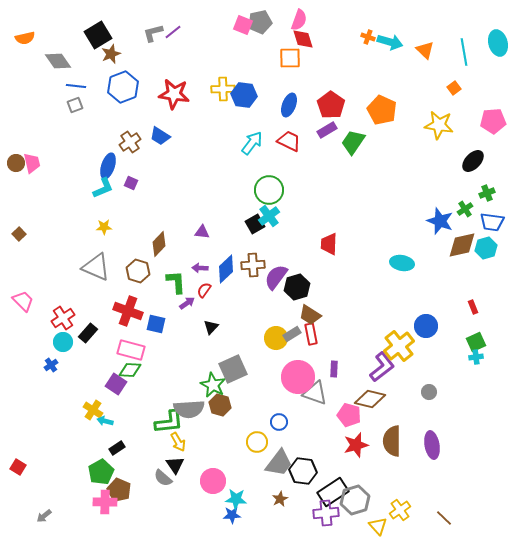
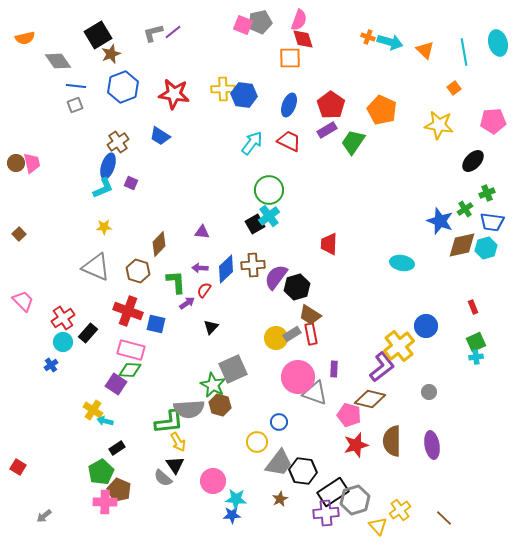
brown cross at (130, 142): moved 12 px left
